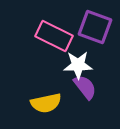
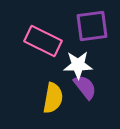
purple square: moved 3 px left, 1 px up; rotated 28 degrees counterclockwise
pink rectangle: moved 11 px left, 5 px down
yellow semicircle: moved 7 px right, 5 px up; rotated 68 degrees counterclockwise
